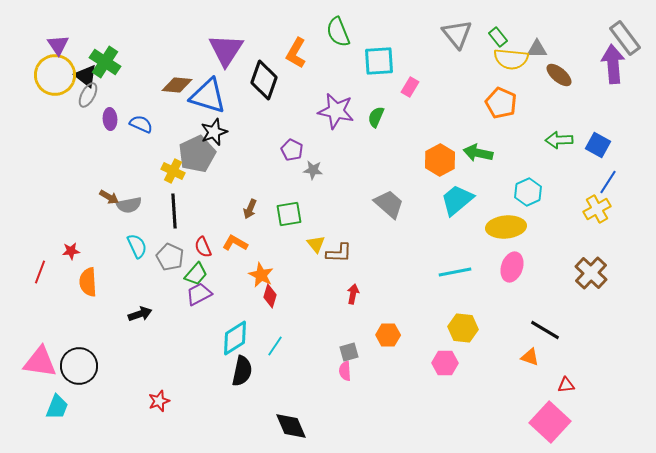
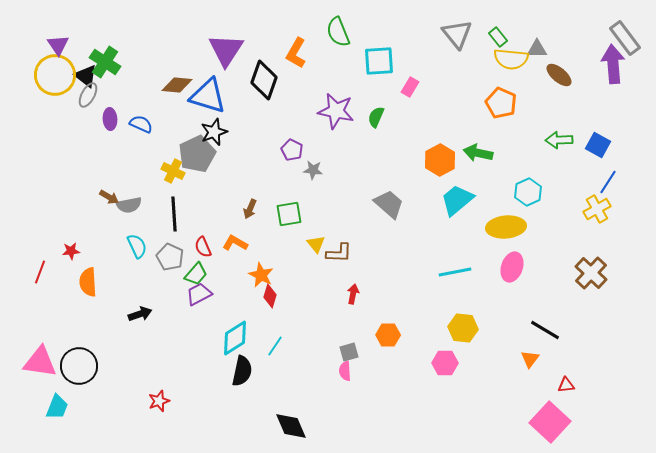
black line at (174, 211): moved 3 px down
orange triangle at (530, 357): moved 2 px down; rotated 48 degrees clockwise
